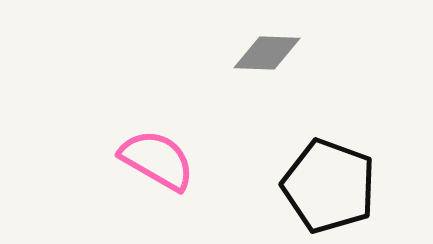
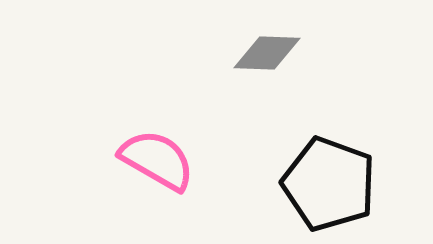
black pentagon: moved 2 px up
